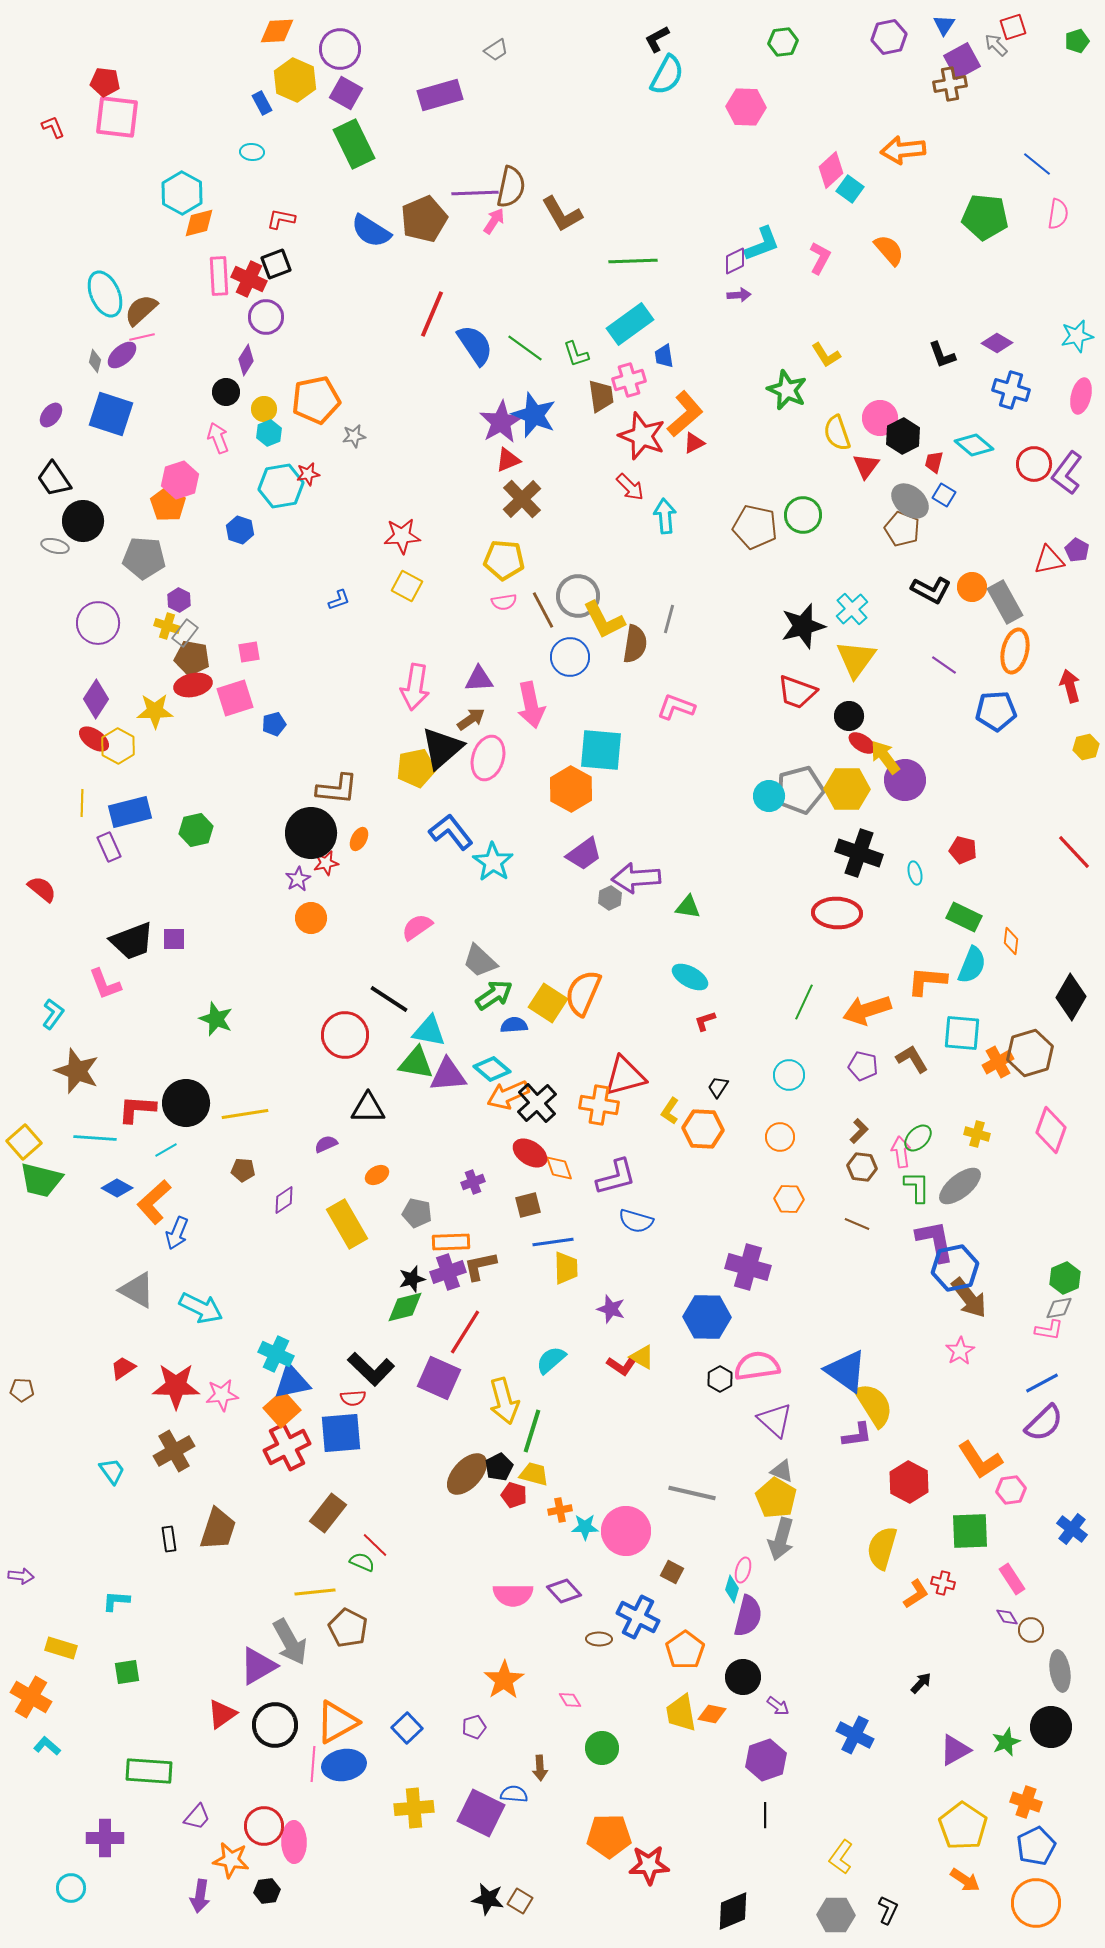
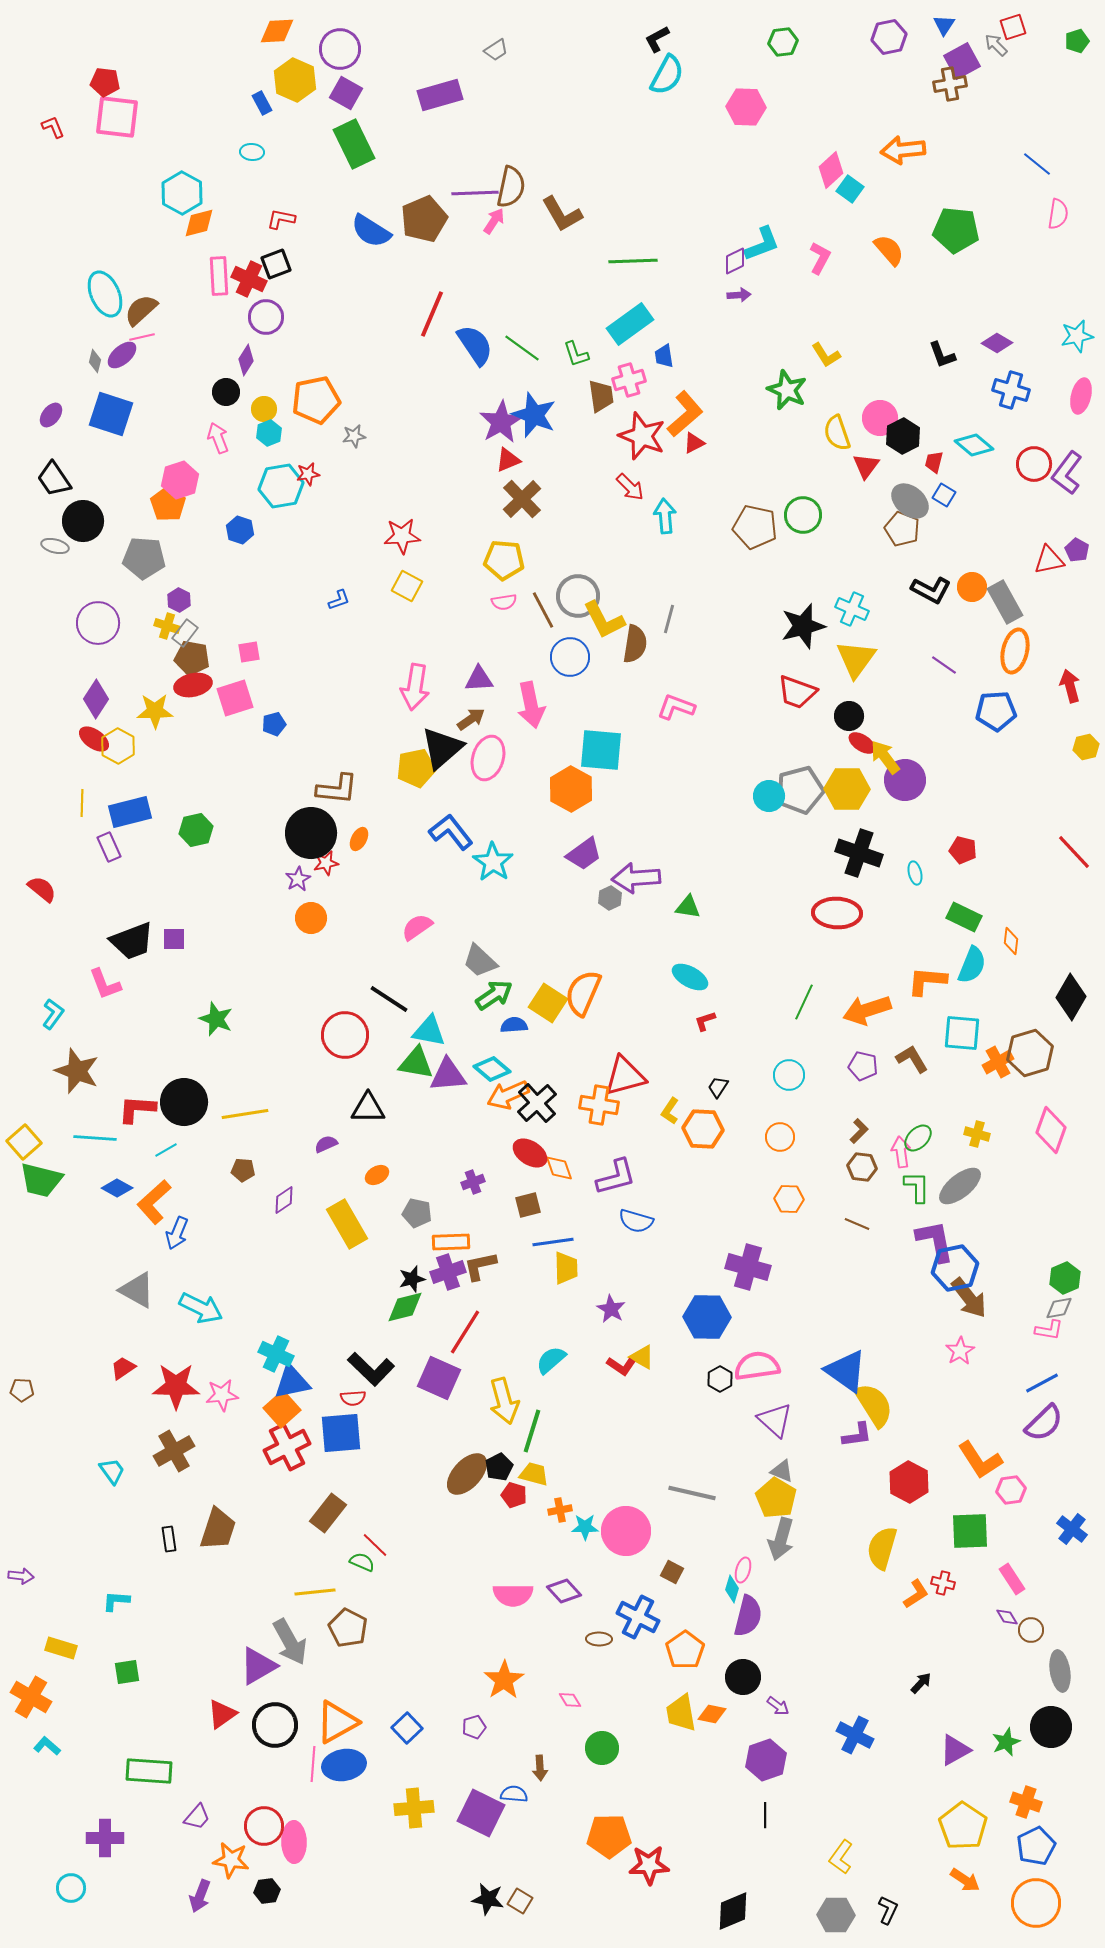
green pentagon at (985, 217): moved 29 px left, 13 px down
green line at (525, 348): moved 3 px left
cyan cross at (852, 609): rotated 24 degrees counterclockwise
black circle at (186, 1103): moved 2 px left, 1 px up
purple star at (611, 1309): rotated 12 degrees clockwise
purple arrow at (200, 1896): rotated 12 degrees clockwise
